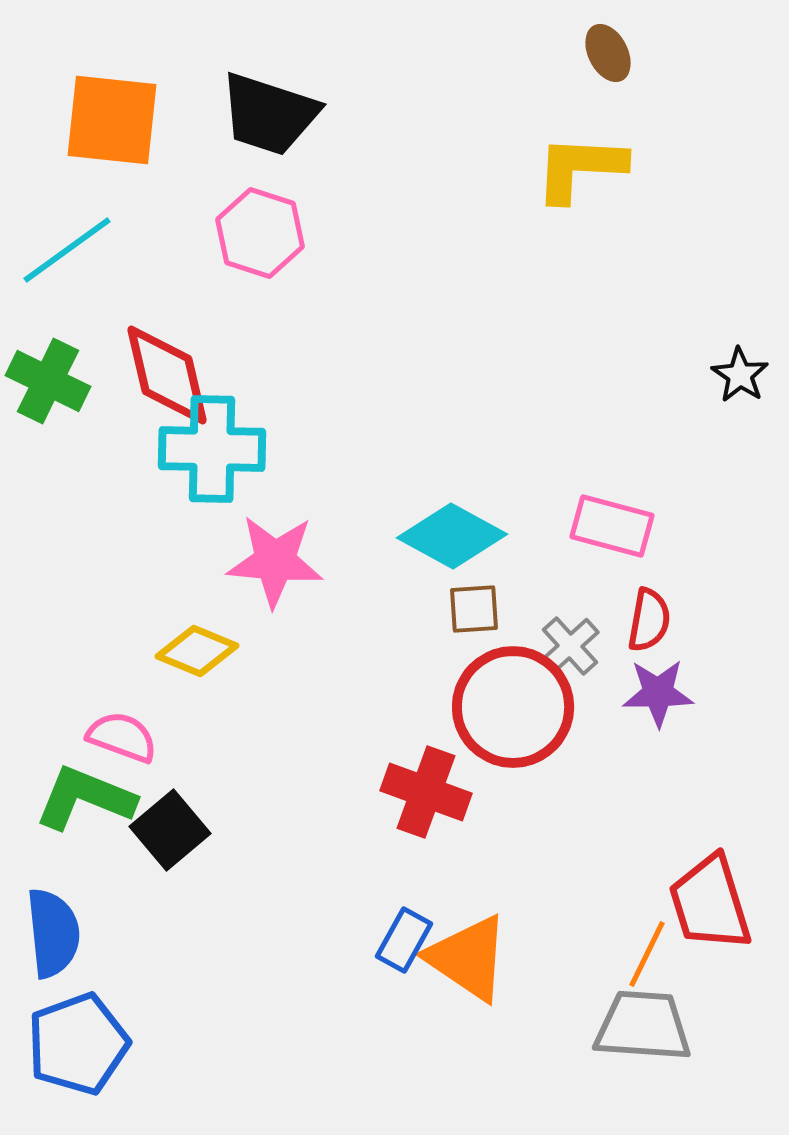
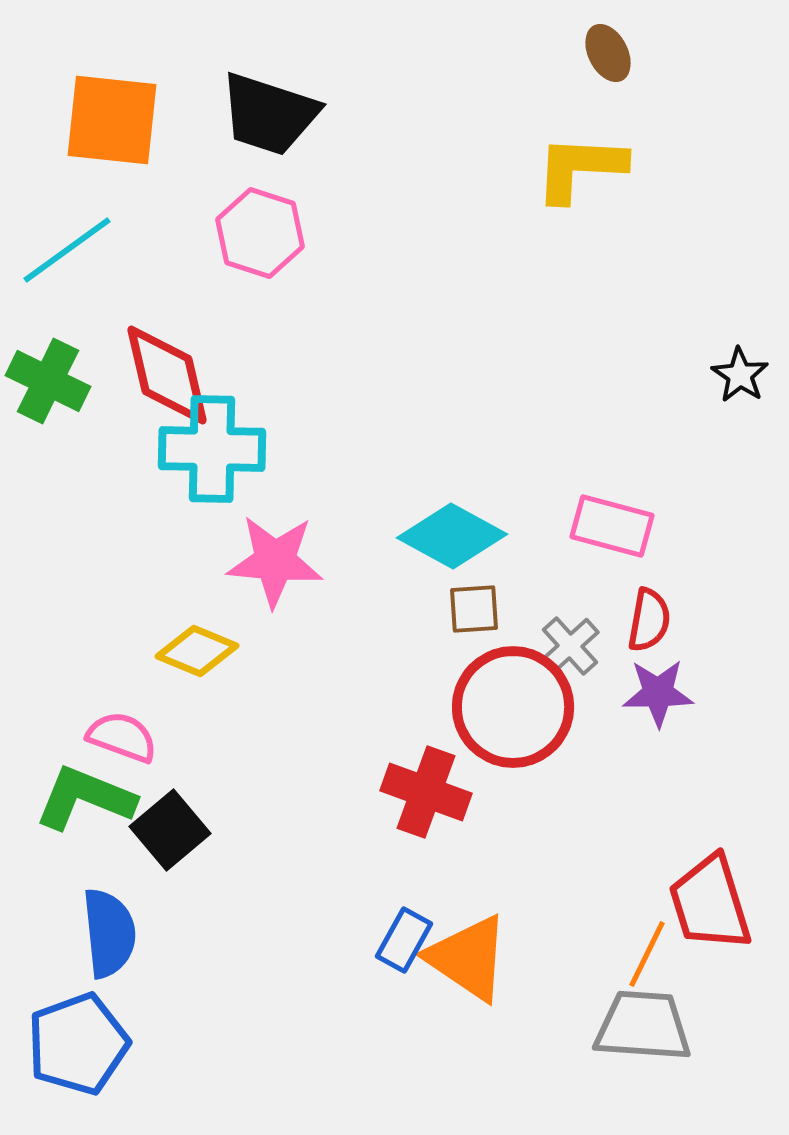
blue semicircle: moved 56 px right
